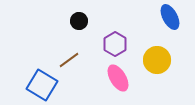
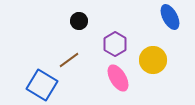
yellow circle: moved 4 px left
